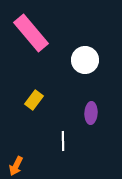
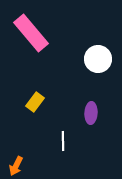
white circle: moved 13 px right, 1 px up
yellow rectangle: moved 1 px right, 2 px down
